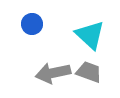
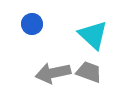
cyan triangle: moved 3 px right
